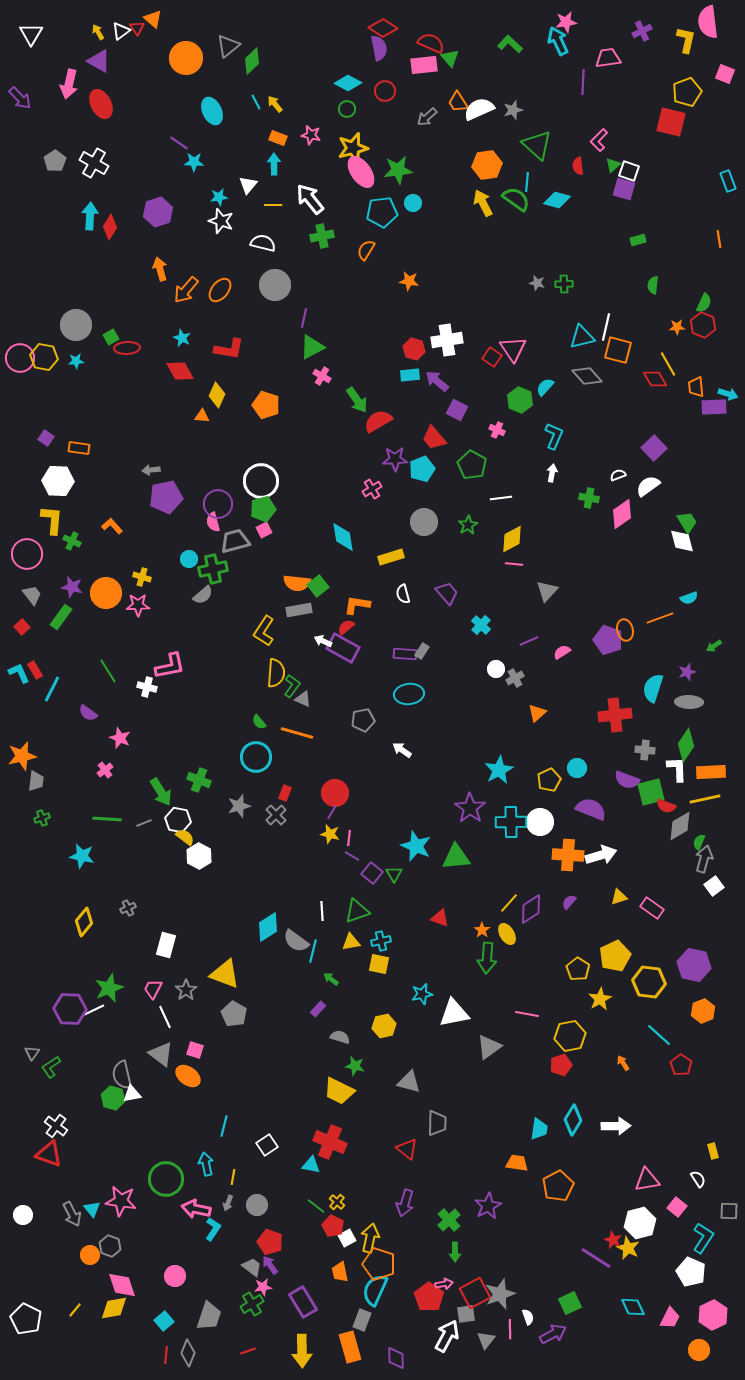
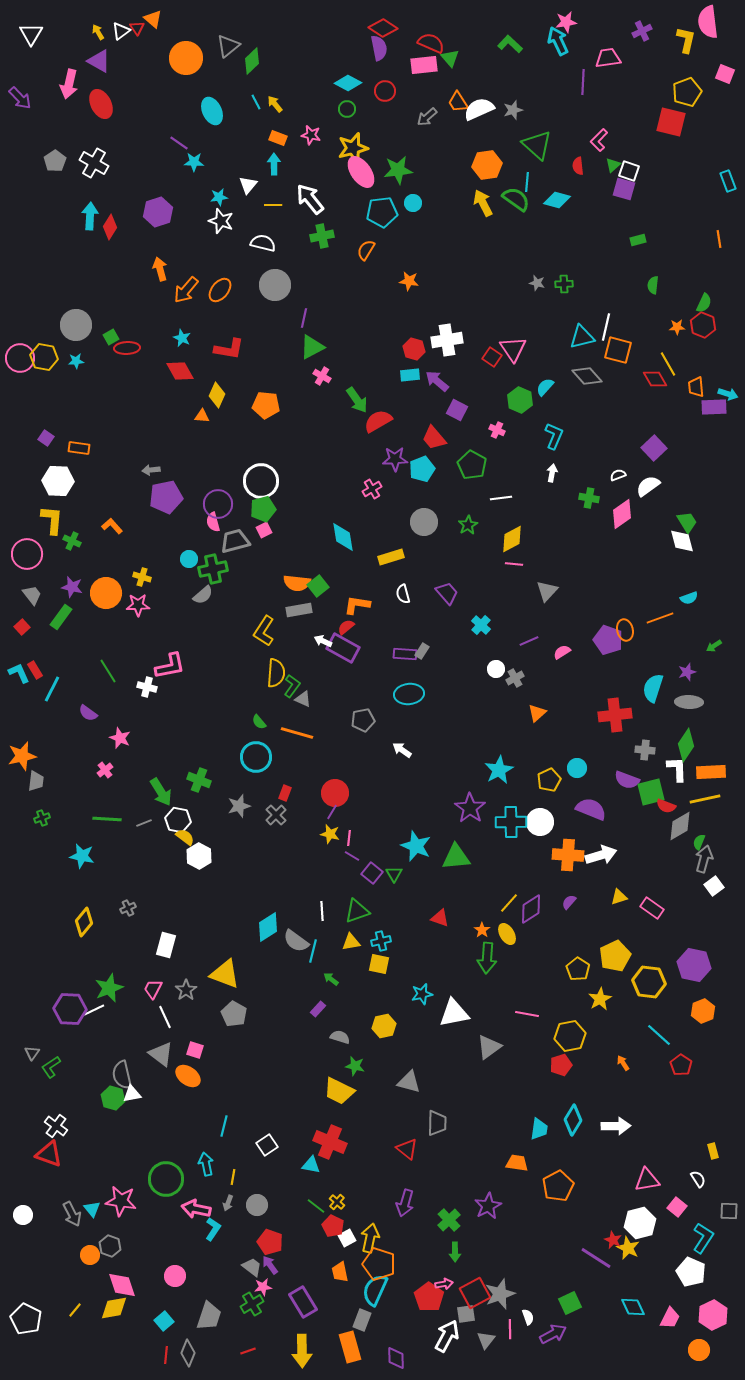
orange pentagon at (266, 405): rotated 12 degrees counterclockwise
